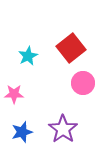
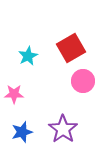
red square: rotated 8 degrees clockwise
pink circle: moved 2 px up
